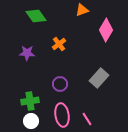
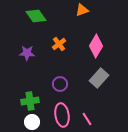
pink diamond: moved 10 px left, 16 px down
white circle: moved 1 px right, 1 px down
